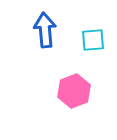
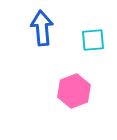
blue arrow: moved 3 px left, 2 px up
